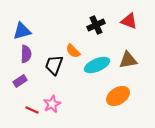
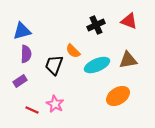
pink star: moved 3 px right; rotated 18 degrees counterclockwise
